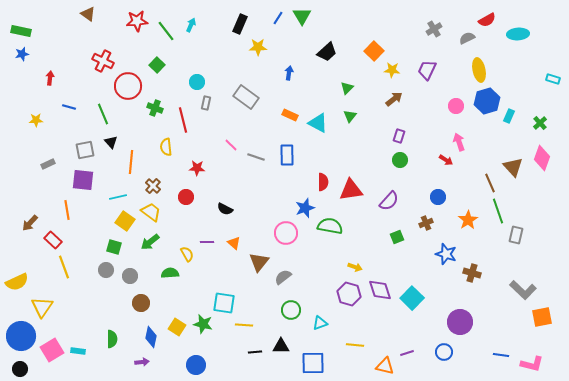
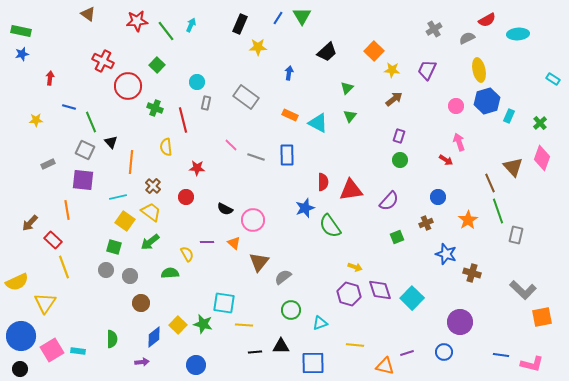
cyan rectangle at (553, 79): rotated 16 degrees clockwise
green line at (103, 114): moved 12 px left, 8 px down
gray square at (85, 150): rotated 36 degrees clockwise
green semicircle at (330, 226): rotated 135 degrees counterclockwise
pink circle at (286, 233): moved 33 px left, 13 px up
yellow triangle at (42, 307): moved 3 px right, 4 px up
yellow square at (177, 327): moved 1 px right, 2 px up; rotated 12 degrees clockwise
blue diamond at (151, 337): moved 3 px right; rotated 40 degrees clockwise
